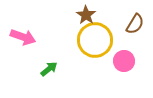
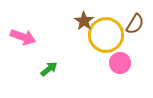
brown star: moved 2 px left, 6 px down
yellow circle: moved 11 px right, 5 px up
pink circle: moved 4 px left, 2 px down
